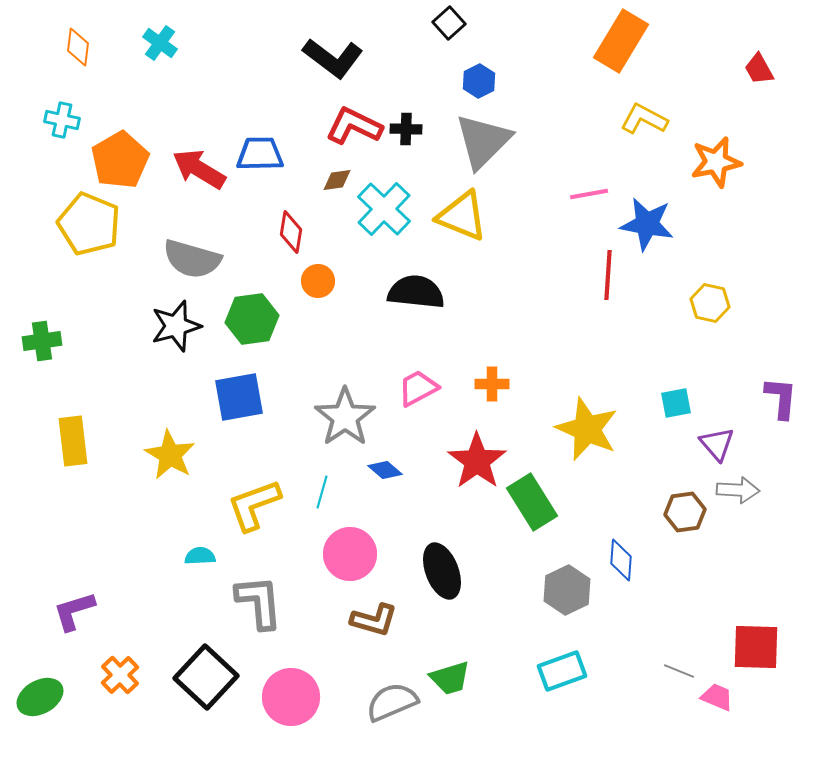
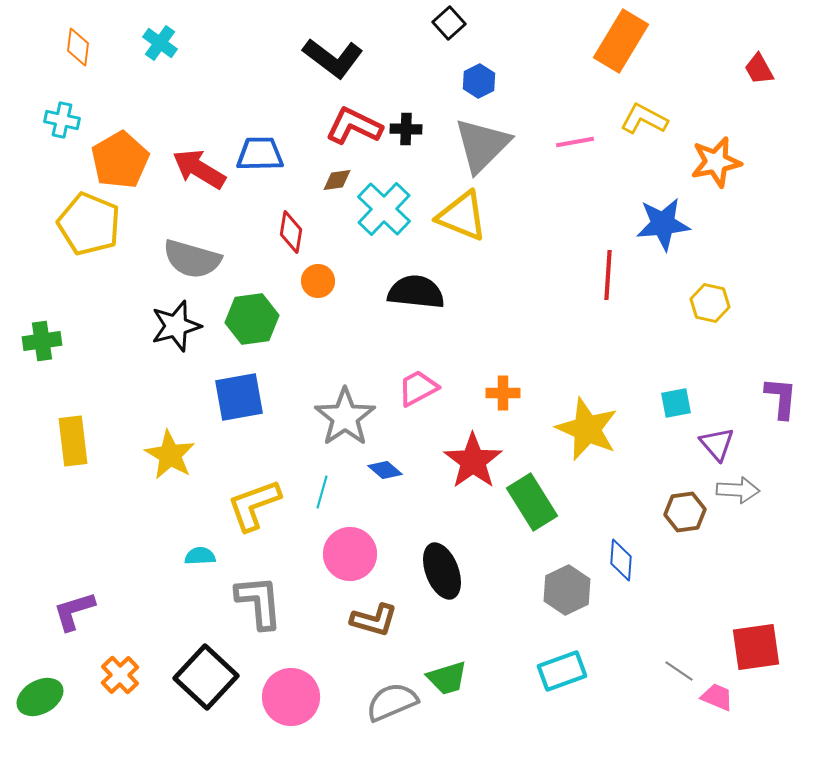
gray triangle at (483, 141): moved 1 px left, 4 px down
pink line at (589, 194): moved 14 px left, 52 px up
blue star at (647, 224): moved 16 px right; rotated 16 degrees counterclockwise
orange cross at (492, 384): moved 11 px right, 9 px down
red star at (477, 461): moved 4 px left
red square at (756, 647): rotated 10 degrees counterclockwise
gray line at (679, 671): rotated 12 degrees clockwise
green trapezoid at (450, 678): moved 3 px left
